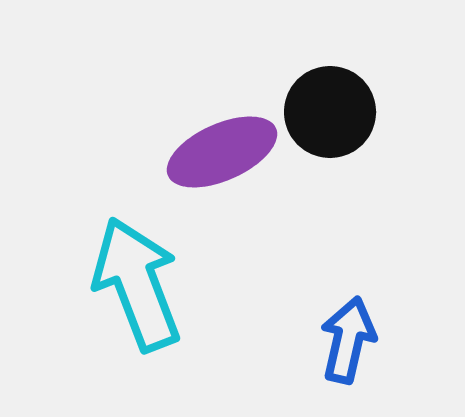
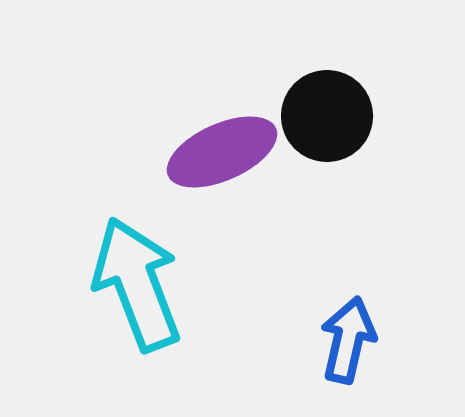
black circle: moved 3 px left, 4 px down
